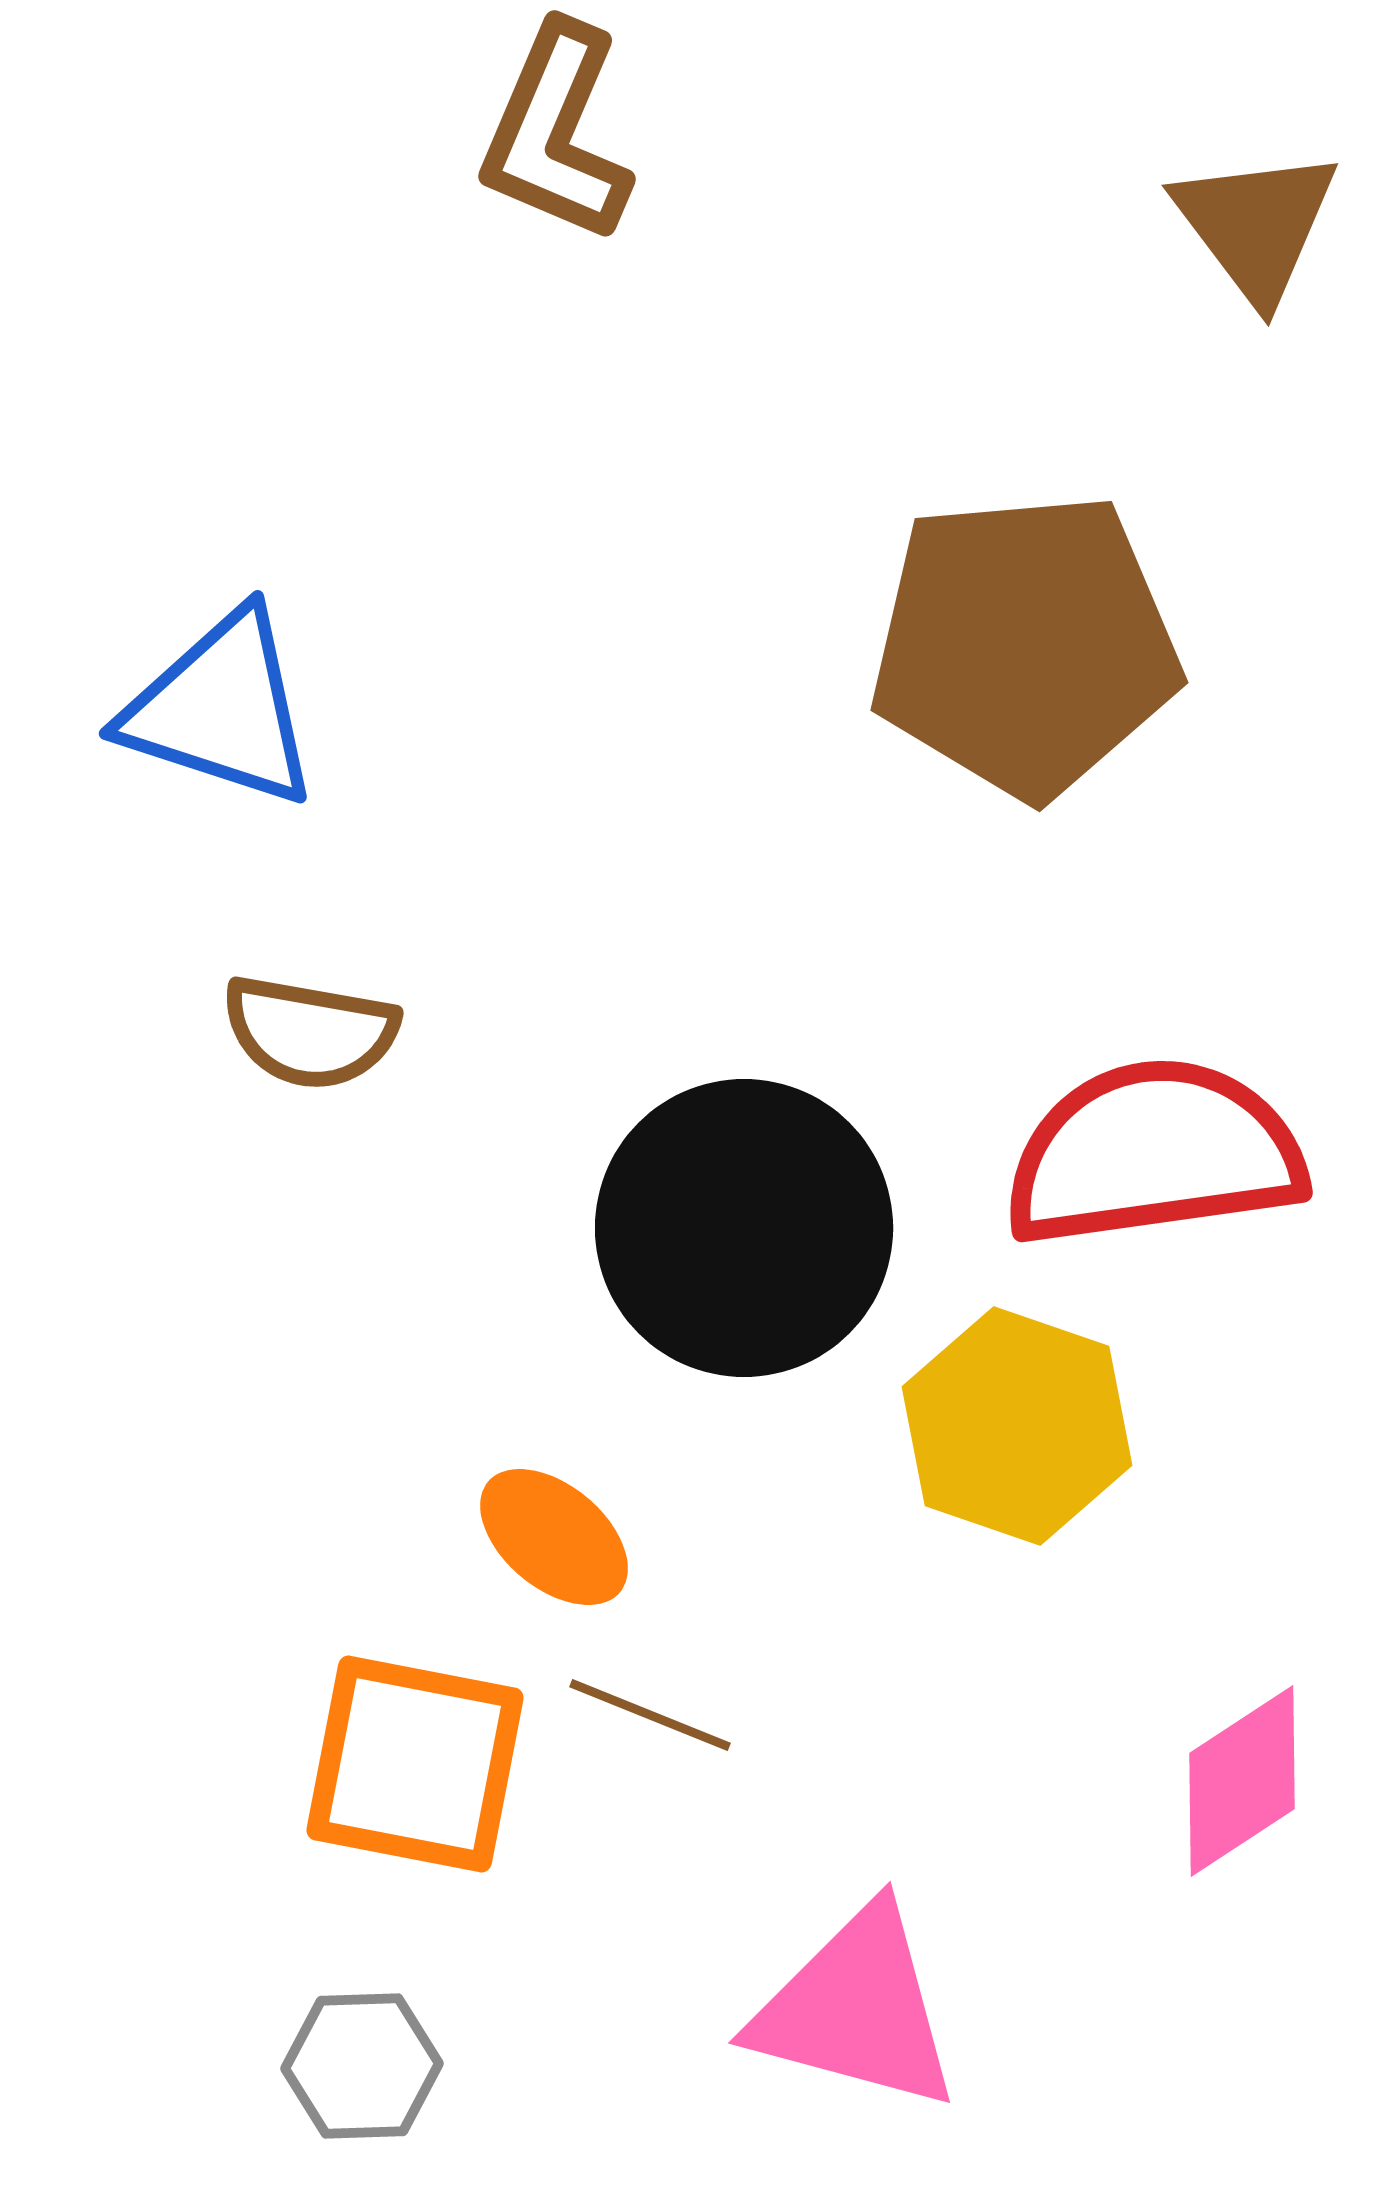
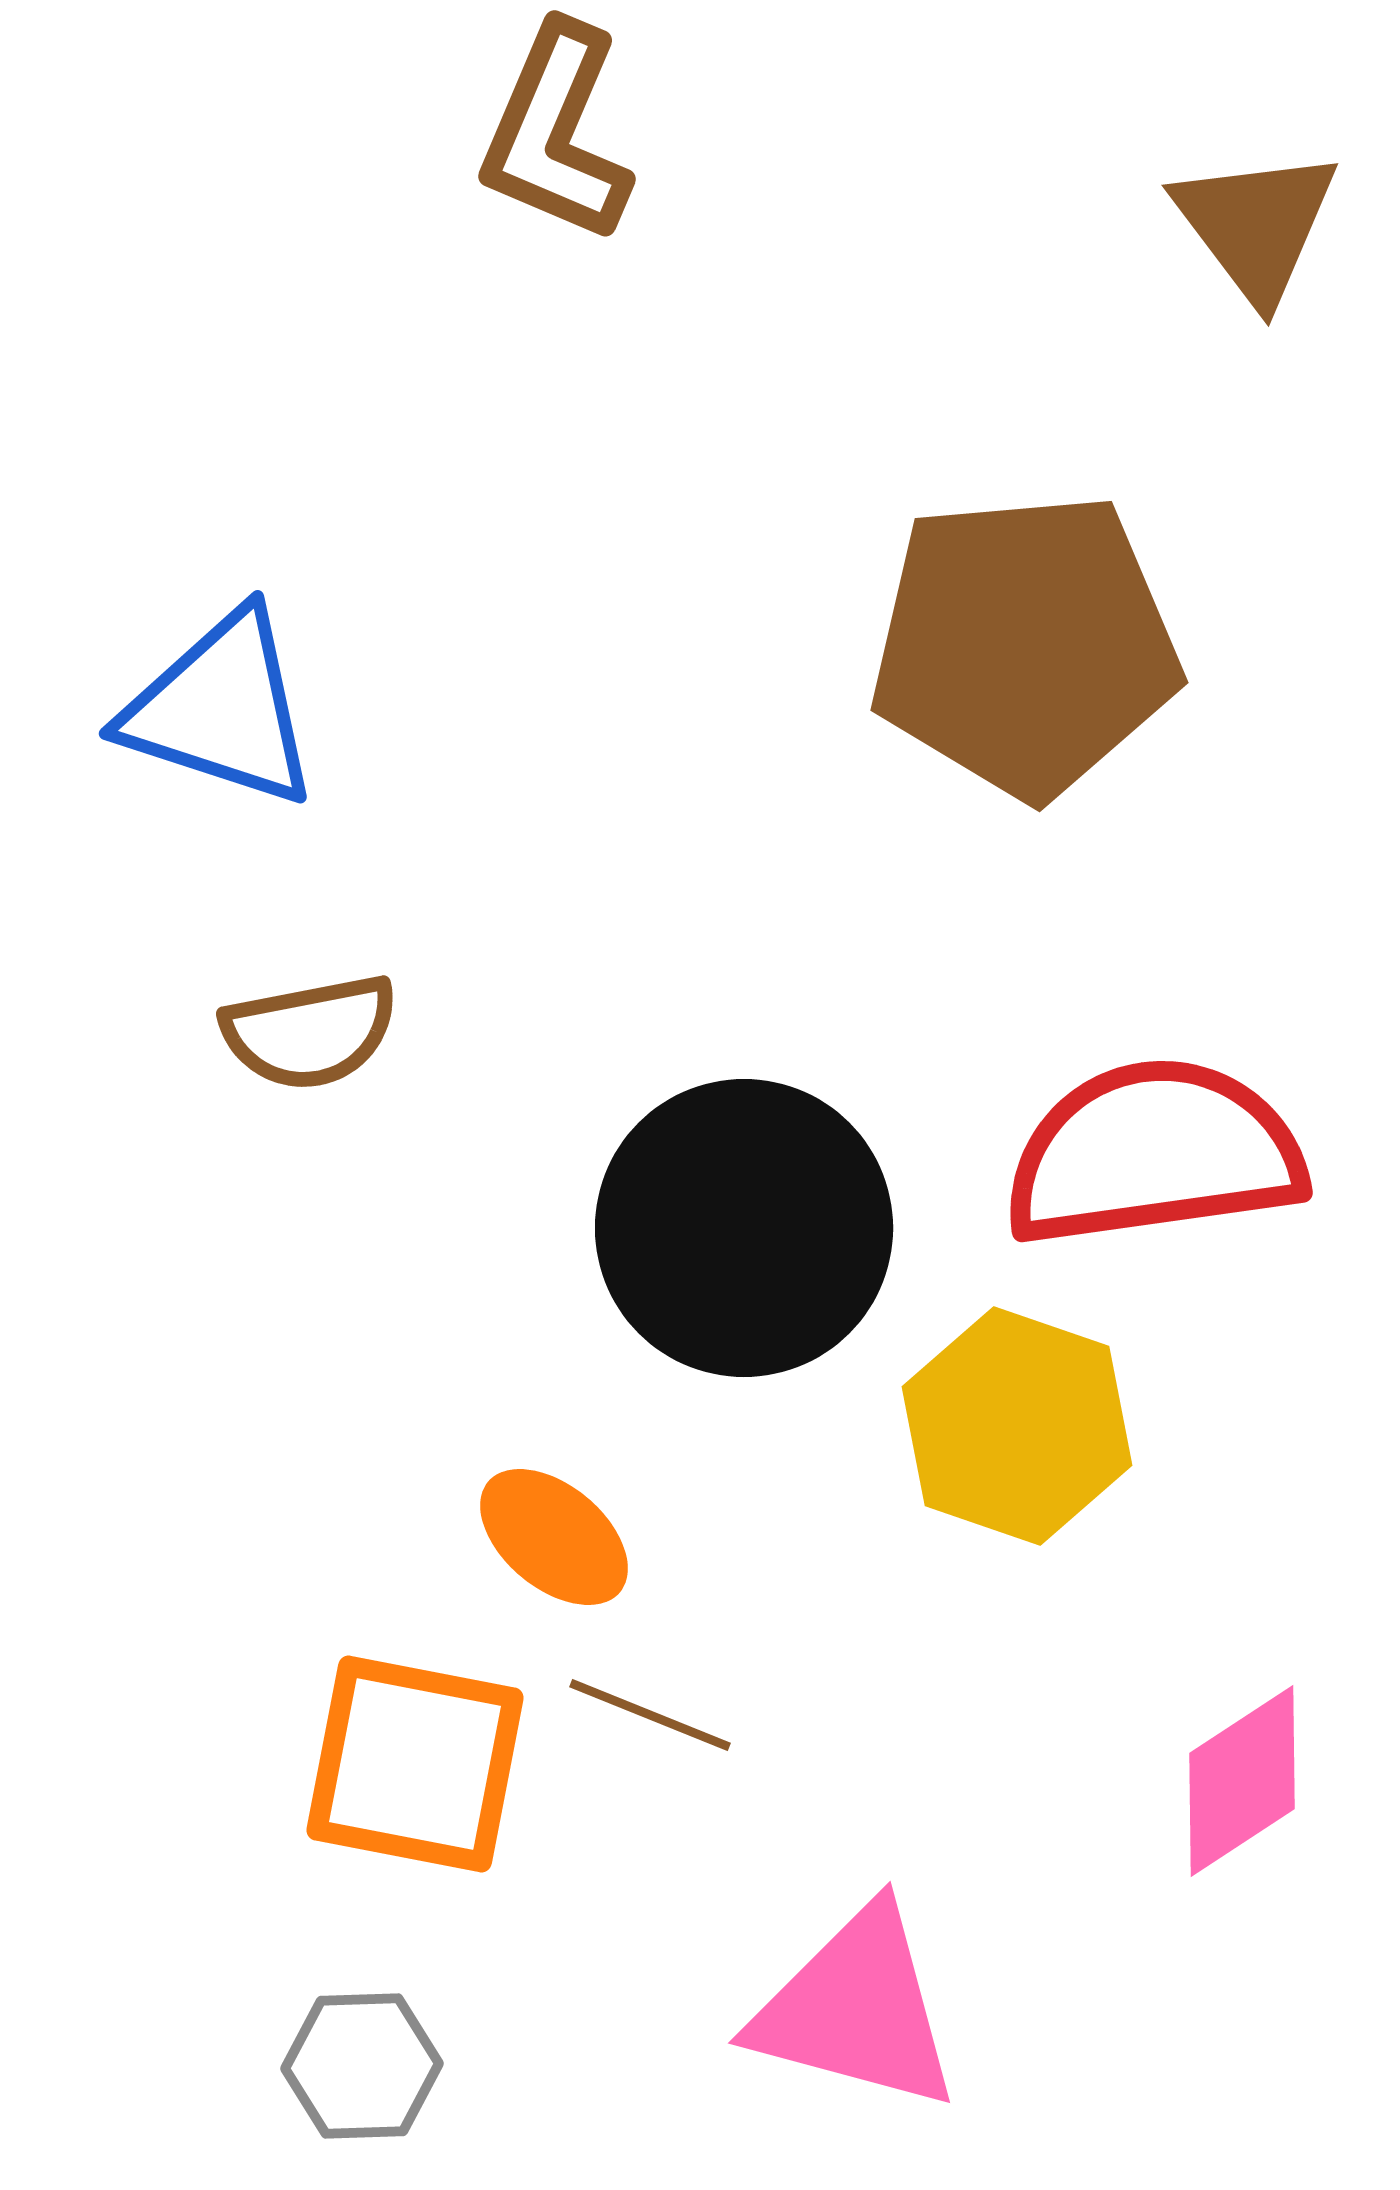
brown semicircle: rotated 21 degrees counterclockwise
